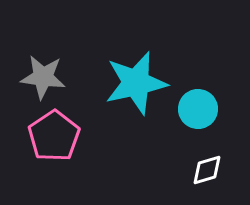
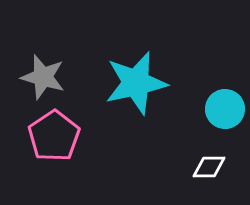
gray star: rotated 9 degrees clockwise
cyan circle: moved 27 px right
white diamond: moved 2 px right, 3 px up; rotated 16 degrees clockwise
